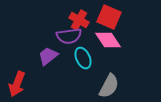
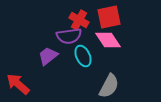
red square: rotated 35 degrees counterclockwise
cyan ellipse: moved 2 px up
red arrow: moved 1 px right; rotated 110 degrees clockwise
